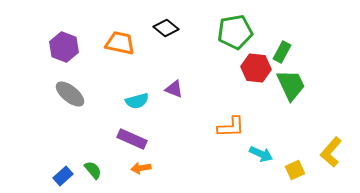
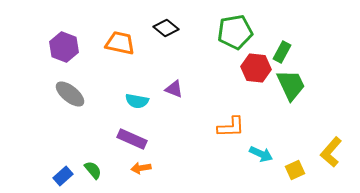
cyan semicircle: rotated 25 degrees clockwise
